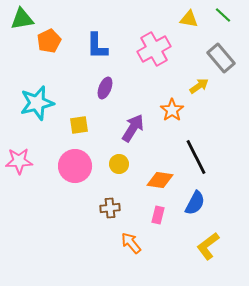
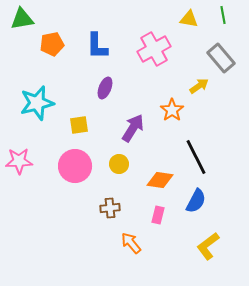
green line: rotated 36 degrees clockwise
orange pentagon: moved 3 px right, 3 px down; rotated 15 degrees clockwise
blue semicircle: moved 1 px right, 2 px up
